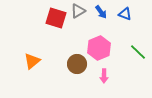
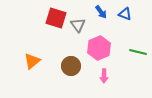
gray triangle: moved 14 px down; rotated 35 degrees counterclockwise
green line: rotated 30 degrees counterclockwise
brown circle: moved 6 px left, 2 px down
